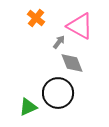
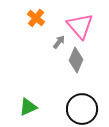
pink triangle: rotated 20 degrees clockwise
gray diamond: moved 4 px right, 3 px up; rotated 45 degrees clockwise
black circle: moved 24 px right, 16 px down
